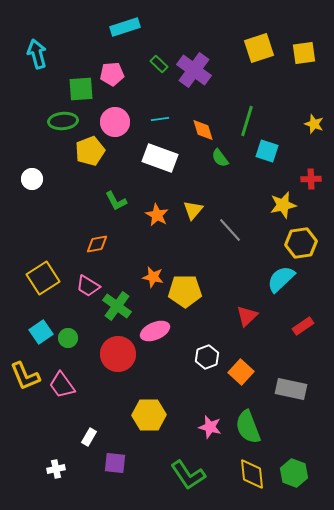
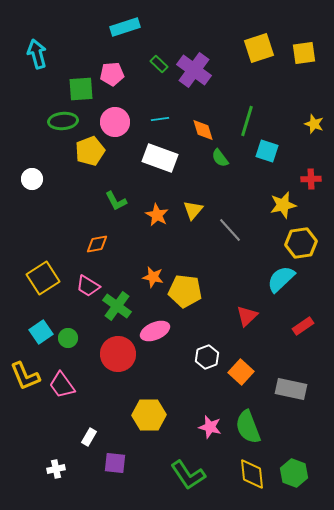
yellow pentagon at (185, 291): rotated 8 degrees clockwise
